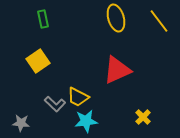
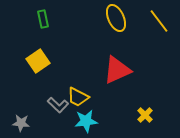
yellow ellipse: rotated 8 degrees counterclockwise
gray L-shape: moved 3 px right, 1 px down
yellow cross: moved 2 px right, 2 px up
